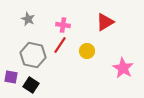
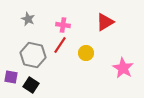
yellow circle: moved 1 px left, 2 px down
